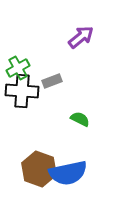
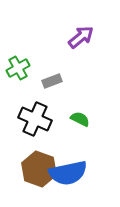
black cross: moved 13 px right, 28 px down; rotated 20 degrees clockwise
